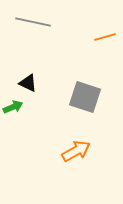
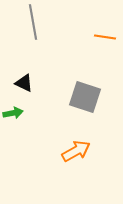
gray line: rotated 68 degrees clockwise
orange line: rotated 25 degrees clockwise
black triangle: moved 4 px left
green arrow: moved 6 px down; rotated 12 degrees clockwise
